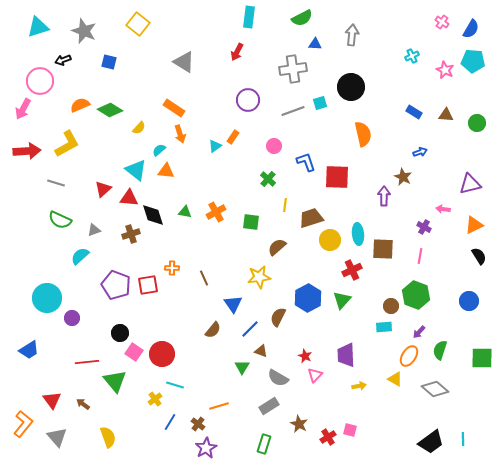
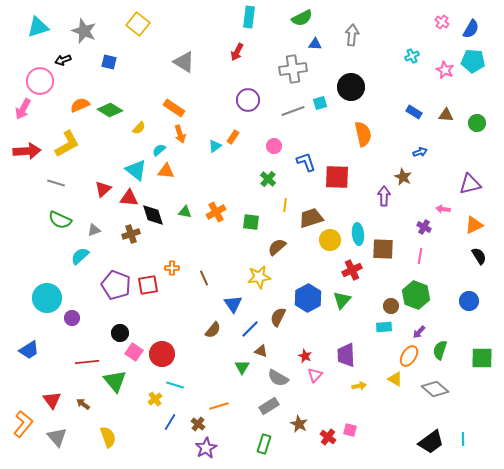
red cross at (328, 437): rotated 21 degrees counterclockwise
